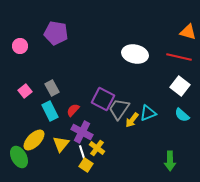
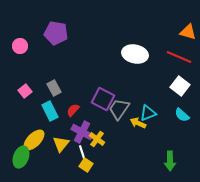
red line: rotated 10 degrees clockwise
gray rectangle: moved 2 px right
yellow arrow: moved 6 px right, 3 px down; rotated 77 degrees clockwise
yellow cross: moved 9 px up
green ellipse: moved 2 px right; rotated 50 degrees clockwise
